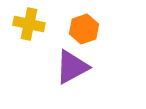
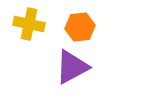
orange hexagon: moved 4 px left, 2 px up; rotated 12 degrees clockwise
